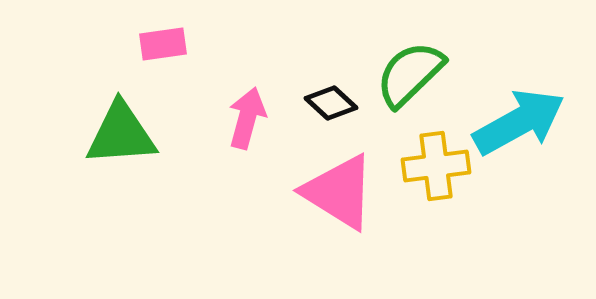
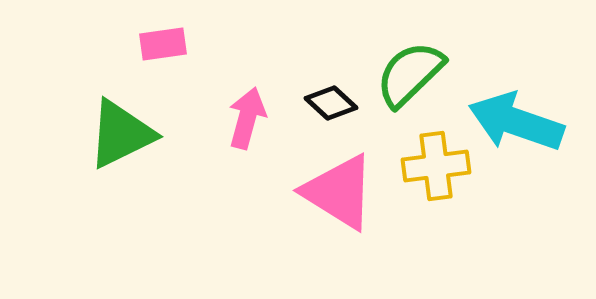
cyan arrow: moved 3 px left; rotated 132 degrees counterclockwise
green triangle: rotated 22 degrees counterclockwise
